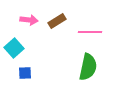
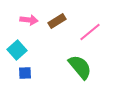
pink line: rotated 40 degrees counterclockwise
cyan square: moved 3 px right, 2 px down
green semicircle: moved 8 px left; rotated 52 degrees counterclockwise
